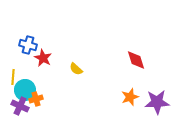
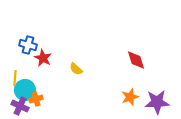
yellow line: moved 2 px right, 1 px down
